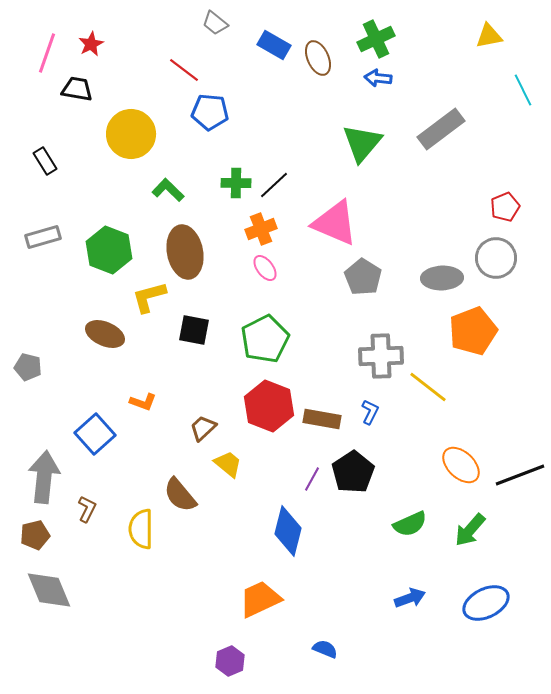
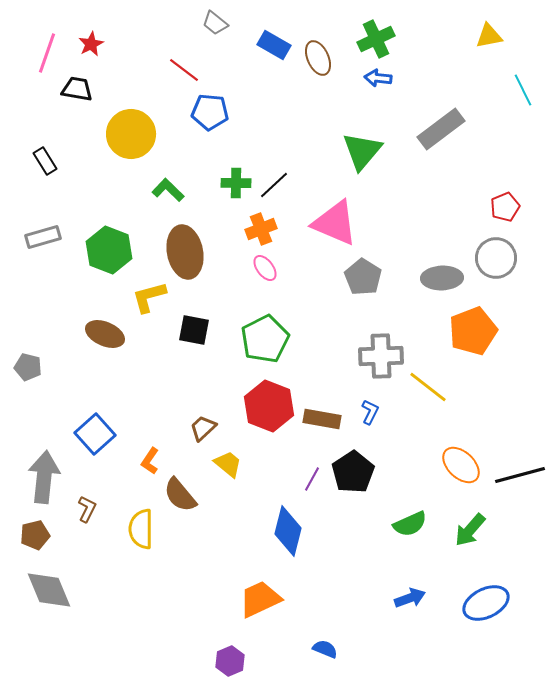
green triangle at (362, 143): moved 8 px down
orange L-shape at (143, 402): moved 7 px right, 59 px down; rotated 104 degrees clockwise
black line at (520, 475): rotated 6 degrees clockwise
